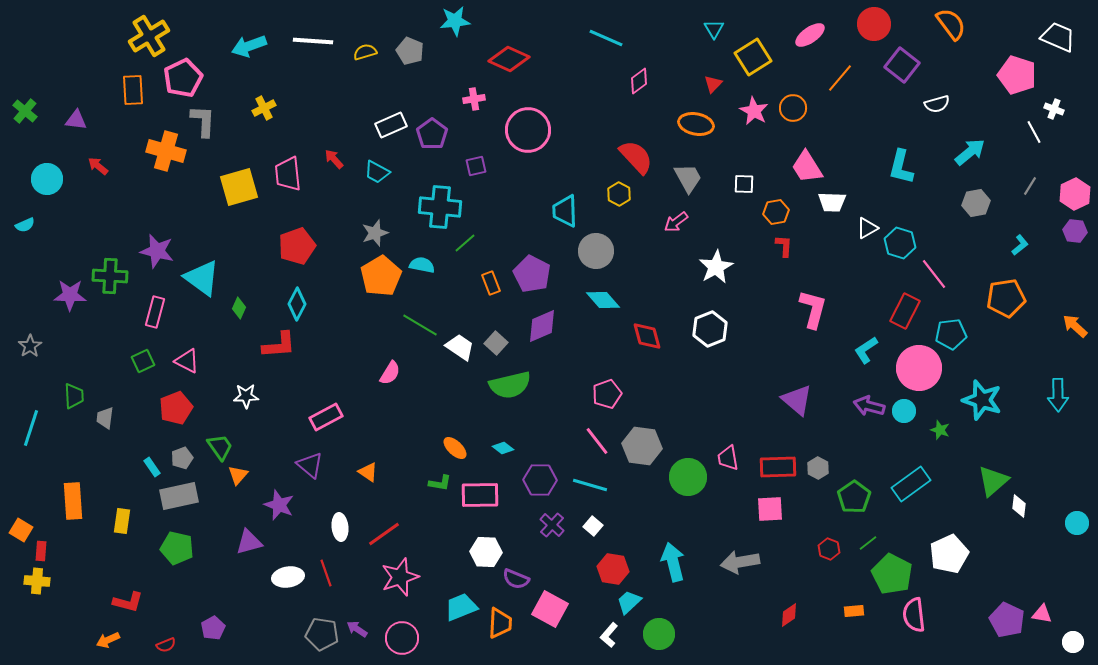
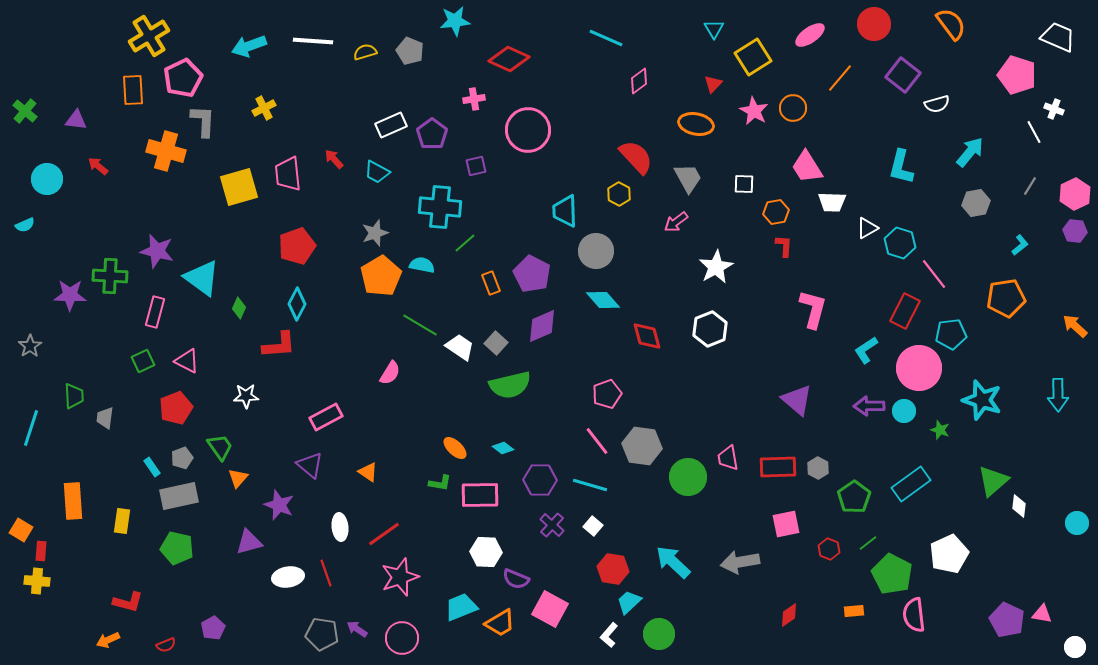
purple square at (902, 65): moved 1 px right, 10 px down
cyan arrow at (970, 152): rotated 12 degrees counterclockwise
purple arrow at (869, 406): rotated 16 degrees counterclockwise
orange triangle at (238, 475): moved 3 px down
pink square at (770, 509): moved 16 px right, 15 px down; rotated 8 degrees counterclockwise
cyan arrow at (673, 562): rotated 33 degrees counterclockwise
orange trapezoid at (500, 623): rotated 56 degrees clockwise
white circle at (1073, 642): moved 2 px right, 5 px down
